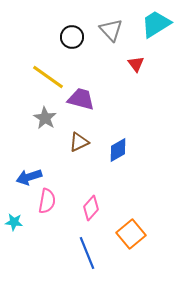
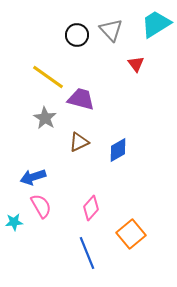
black circle: moved 5 px right, 2 px up
blue arrow: moved 4 px right
pink semicircle: moved 6 px left, 5 px down; rotated 40 degrees counterclockwise
cyan star: rotated 12 degrees counterclockwise
